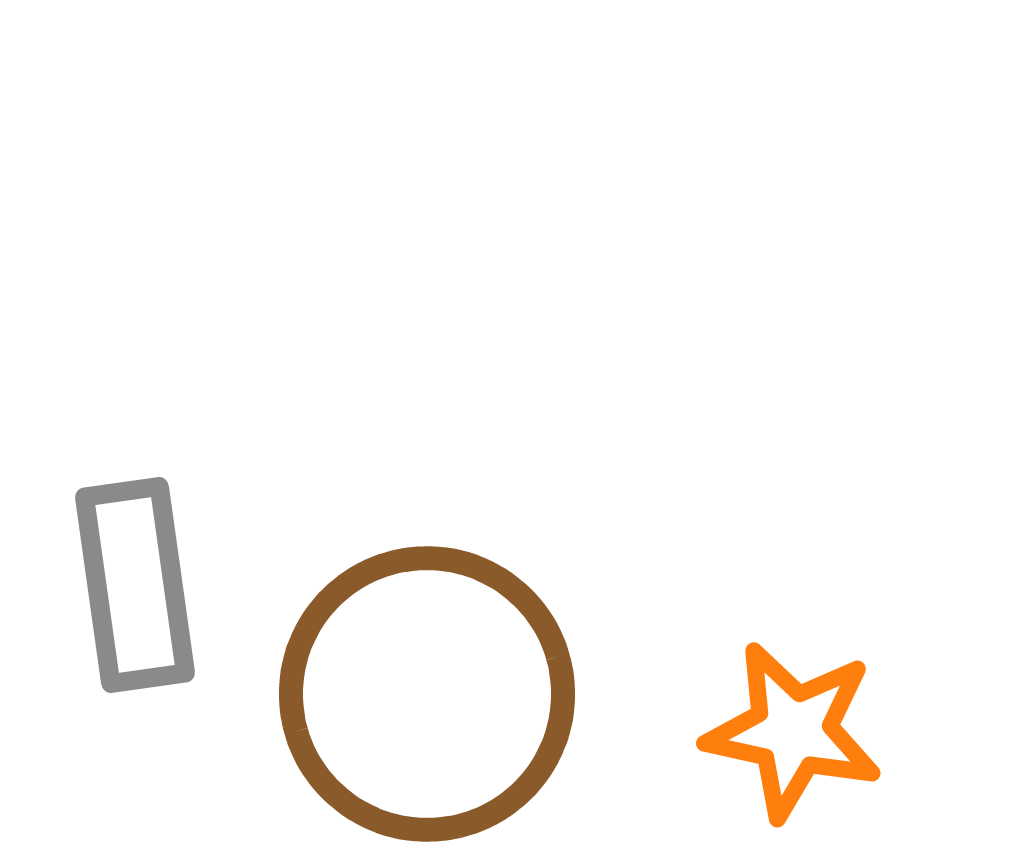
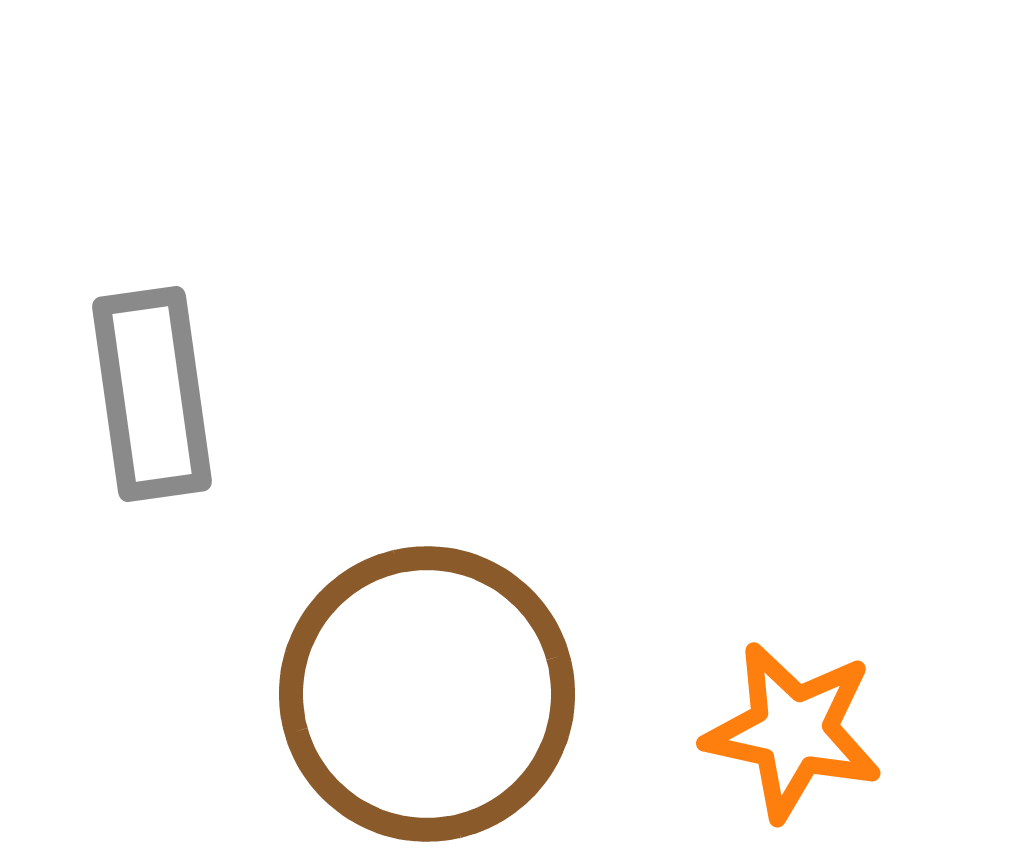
gray rectangle: moved 17 px right, 191 px up
